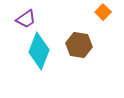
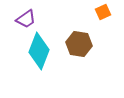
orange square: rotated 21 degrees clockwise
brown hexagon: moved 1 px up
